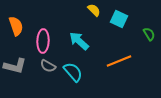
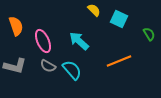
pink ellipse: rotated 25 degrees counterclockwise
cyan semicircle: moved 1 px left, 2 px up
